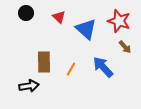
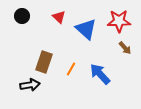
black circle: moved 4 px left, 3 px down
red star: rotated 20 degrees counterclockwise
brown arrow: moved 1 px down
brown rectangle: rotated 20 degrees clockwise
blue arrow: moved 3 px left, 7 px down
black arrow: moved 1 px right, 1 px up
